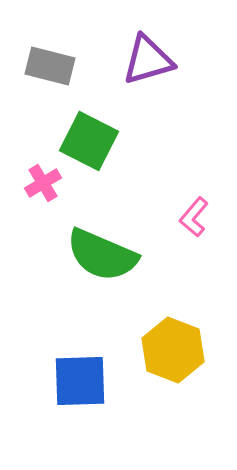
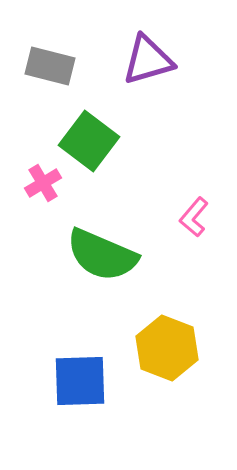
green square: rotated 10 degrees clockwise
yellow hexagon: moved 6 px left, 2 px up
